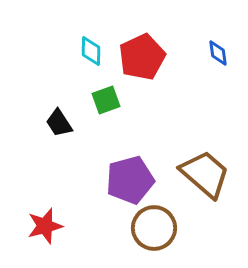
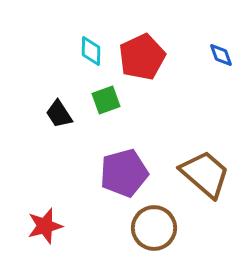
blue diamond: moved 3 px right, 2 px down; rotated 12 degrees counterclockwise
black trapezoid: moved 9 px up
purple pentagon: moved 6 px left, 7 px up
